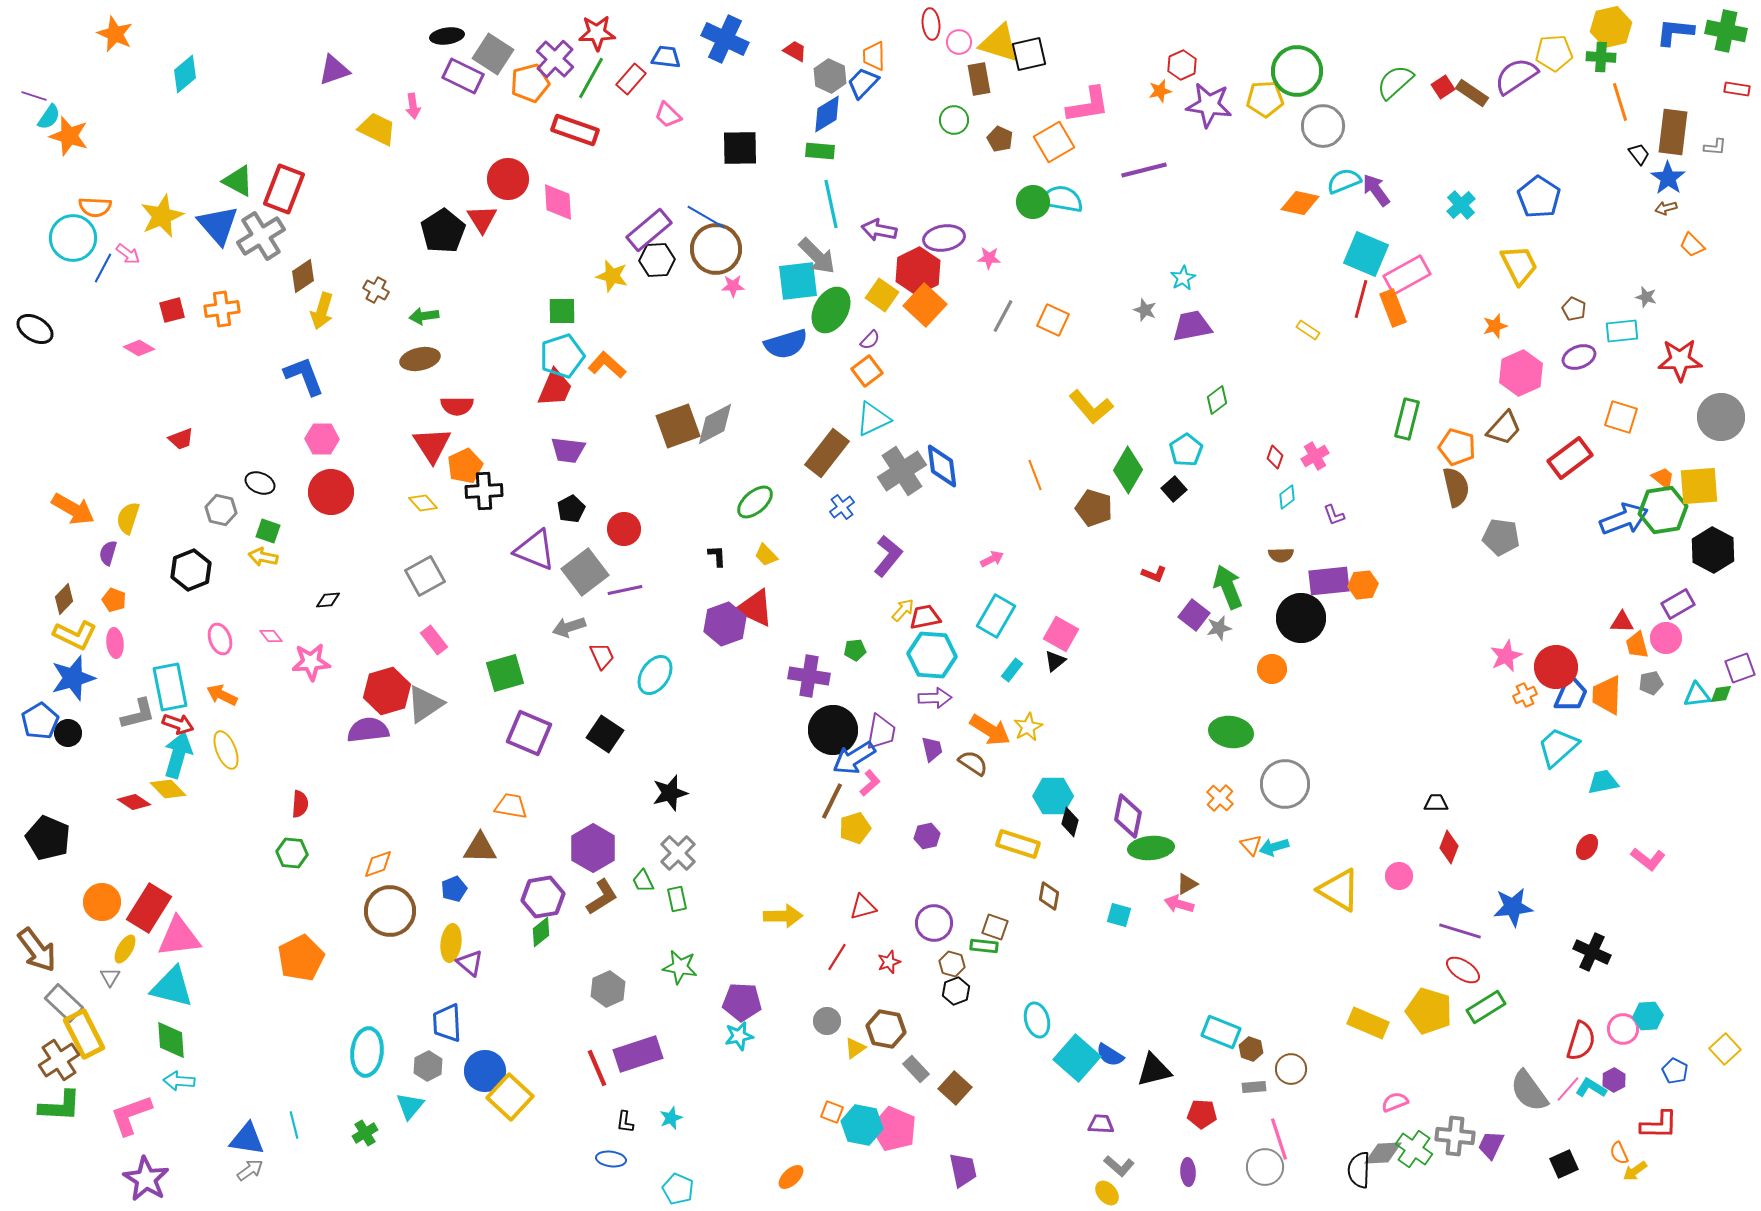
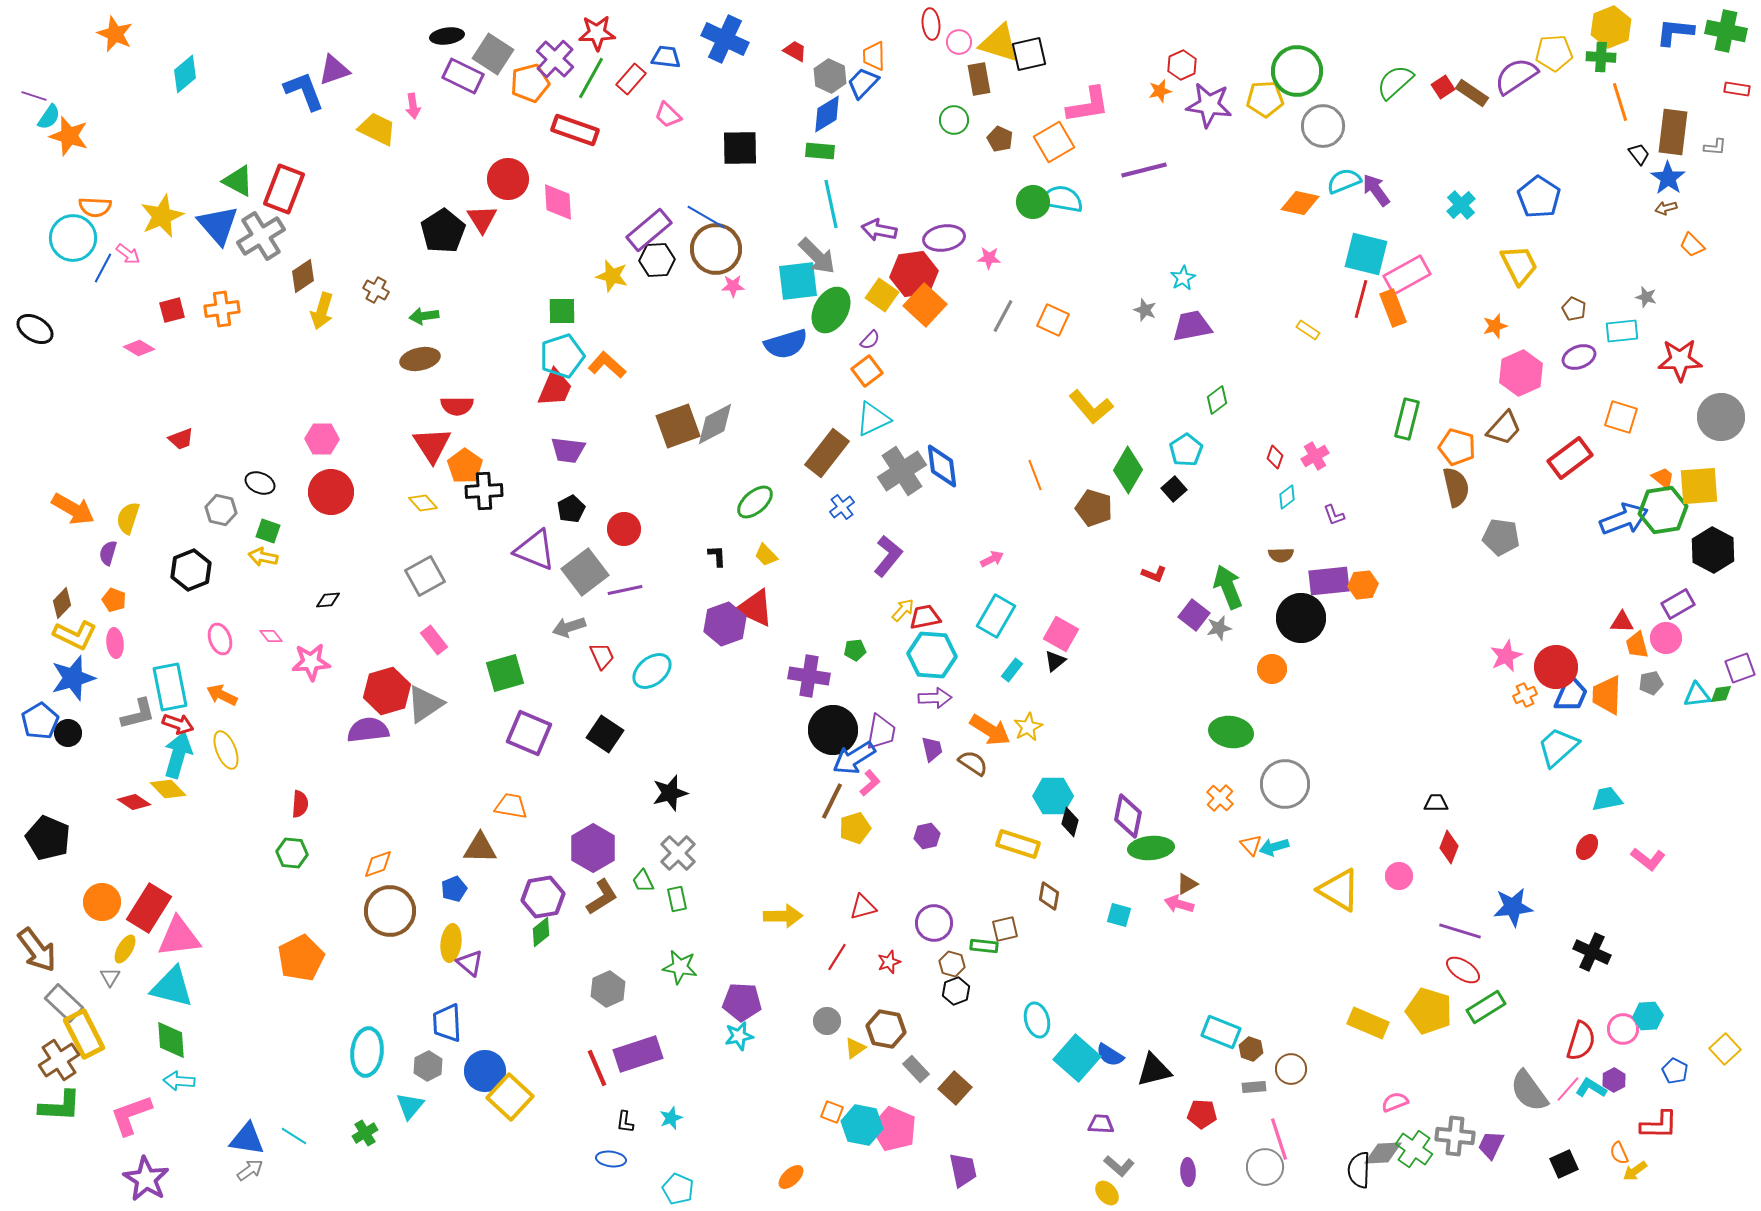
yellow hexagon at (1611, 27): rotated 9 degrees counterclockwise
cyan square at (1366, 254): rotated 9 degrees counterclockwise
red hexagon at (918, 271): moved 4 px left, 3 px down; rotated 18 degrees clockwise
blue L-shape at (304, 376): moved 285 px up
orange pentagon at (465, 466): rotated 12 degrees counterclockwise
brown diamond at (64, 599): moved 2 px left, 4 px down
cyan ellipse at (655, 675): moved 3 px left, 4 px up; rotated 18 degrees clockwise
cyan trapezoid at (1603, 782): moved 4 px right, 17 px down
brown square at (995, 927): moved 10 px right, 2 px down; rotated 32 degrees counterclockwise
cyan line at (294, 1125): moved 11 px down; rotated 44 degrees counterclockwise
